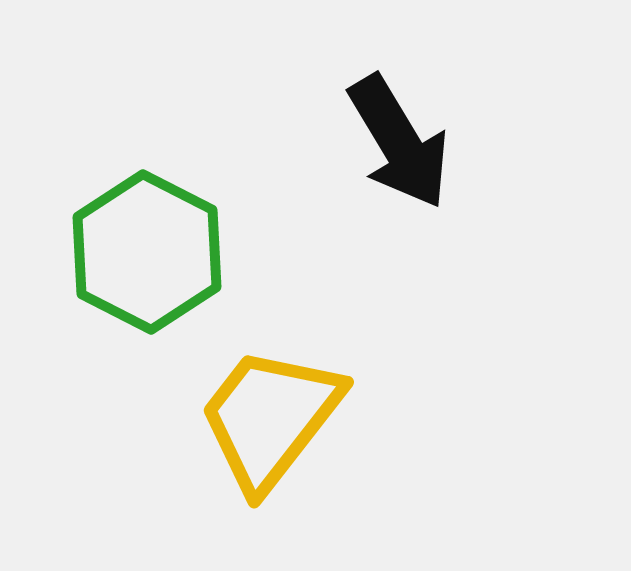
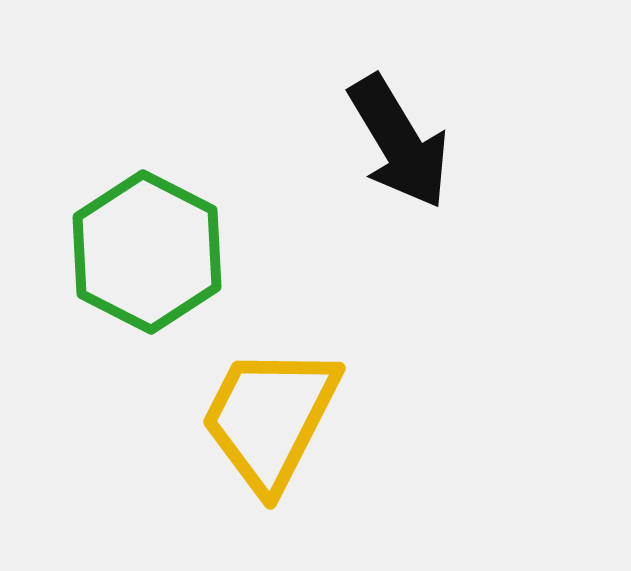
yellow trapezoid: rotated 11 degrees counterclockwise
